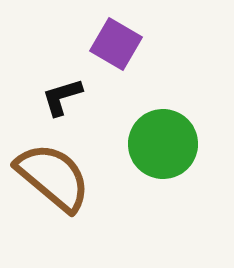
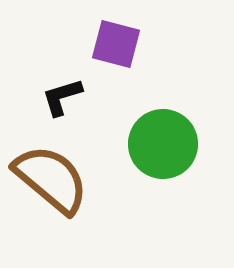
purple square: rotated 15 degrees counterclockwise
brown semicircle: moved 2 px left, 2 px down
